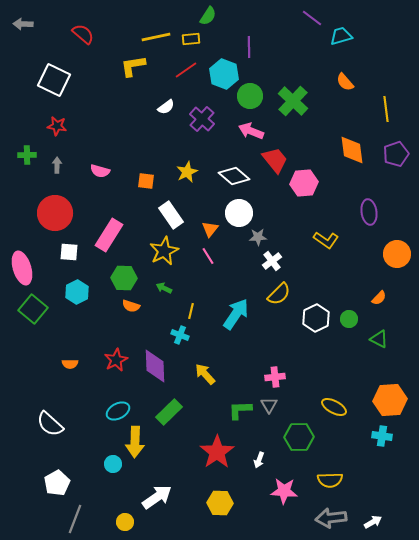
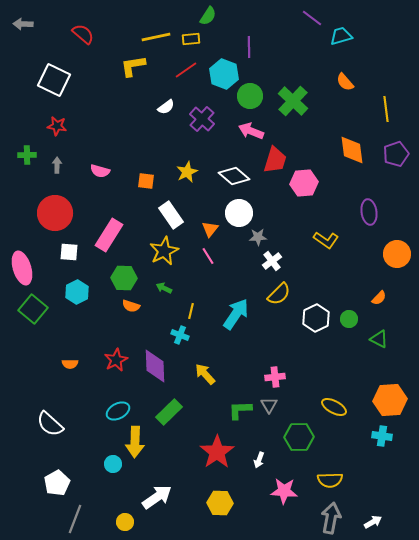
red trapezoid at (275, 160): rotated 56 degrees clockwise
gray arrow at (331, 518): rotated 108 degrees clockwise
